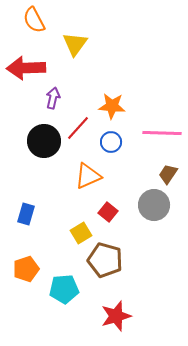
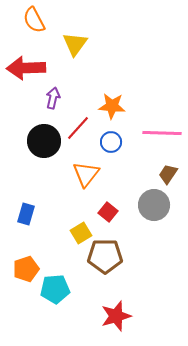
orange triangle: moved 2 px left, 2 px up; rotated 28 degrees counterclockwise
brown pentagon: moved 4 px up; rotated 16 degrees counterclockwise
cyan pentagon: moved 9 px left
